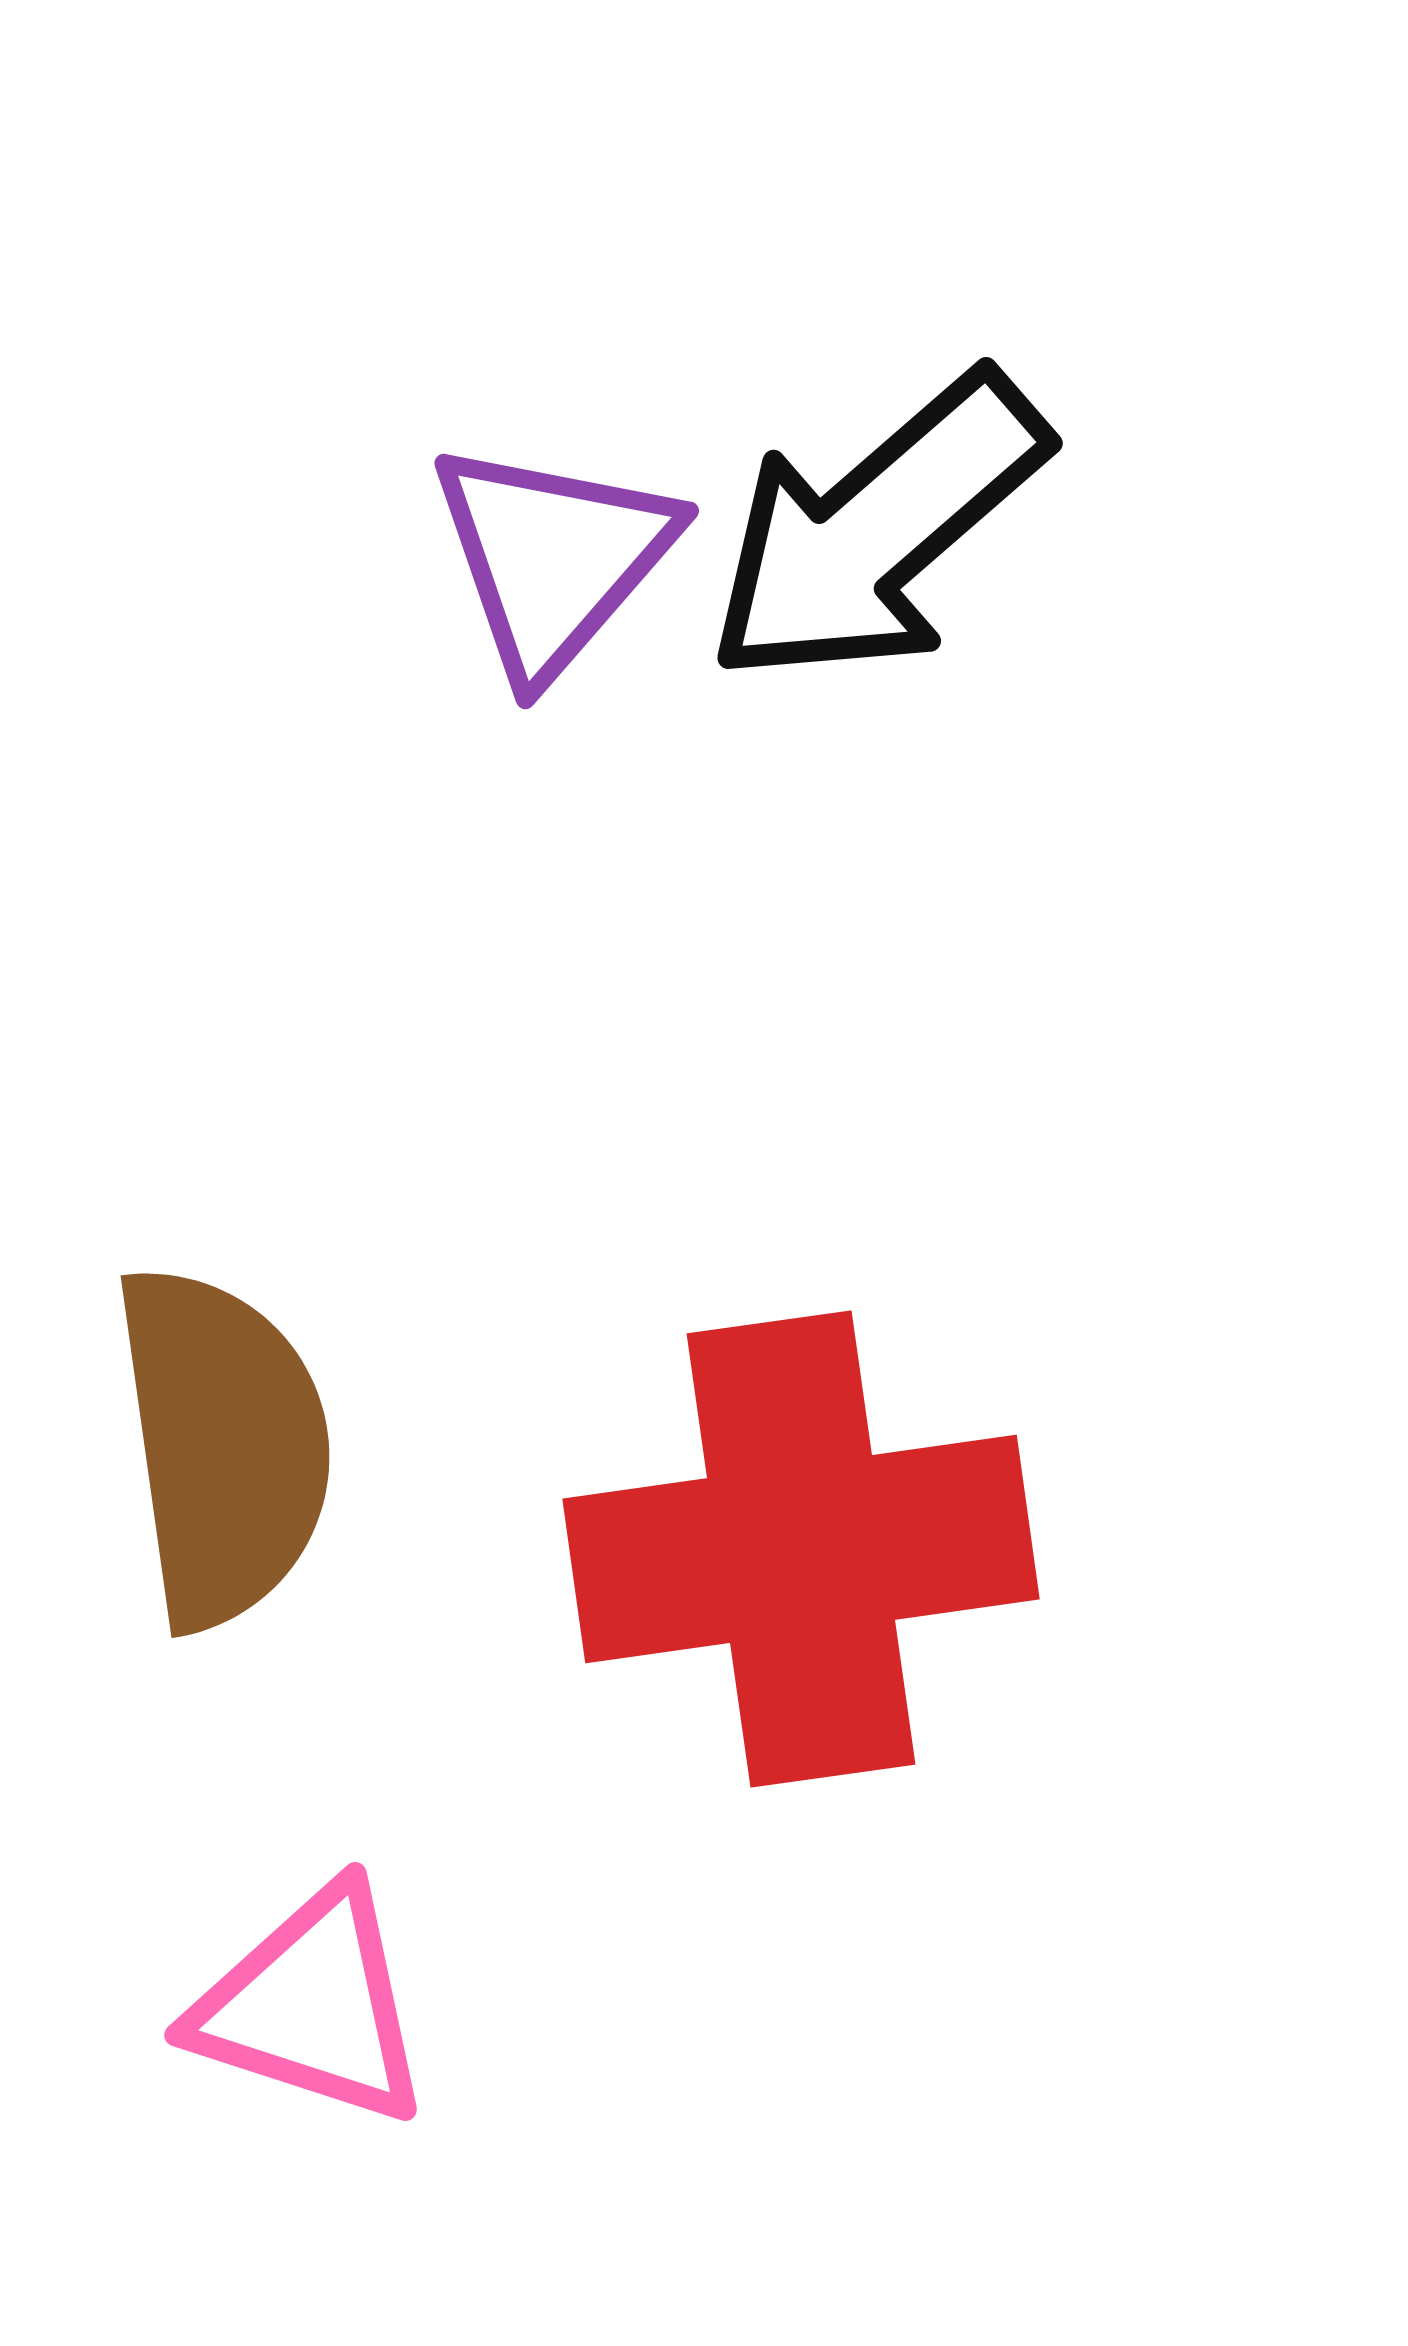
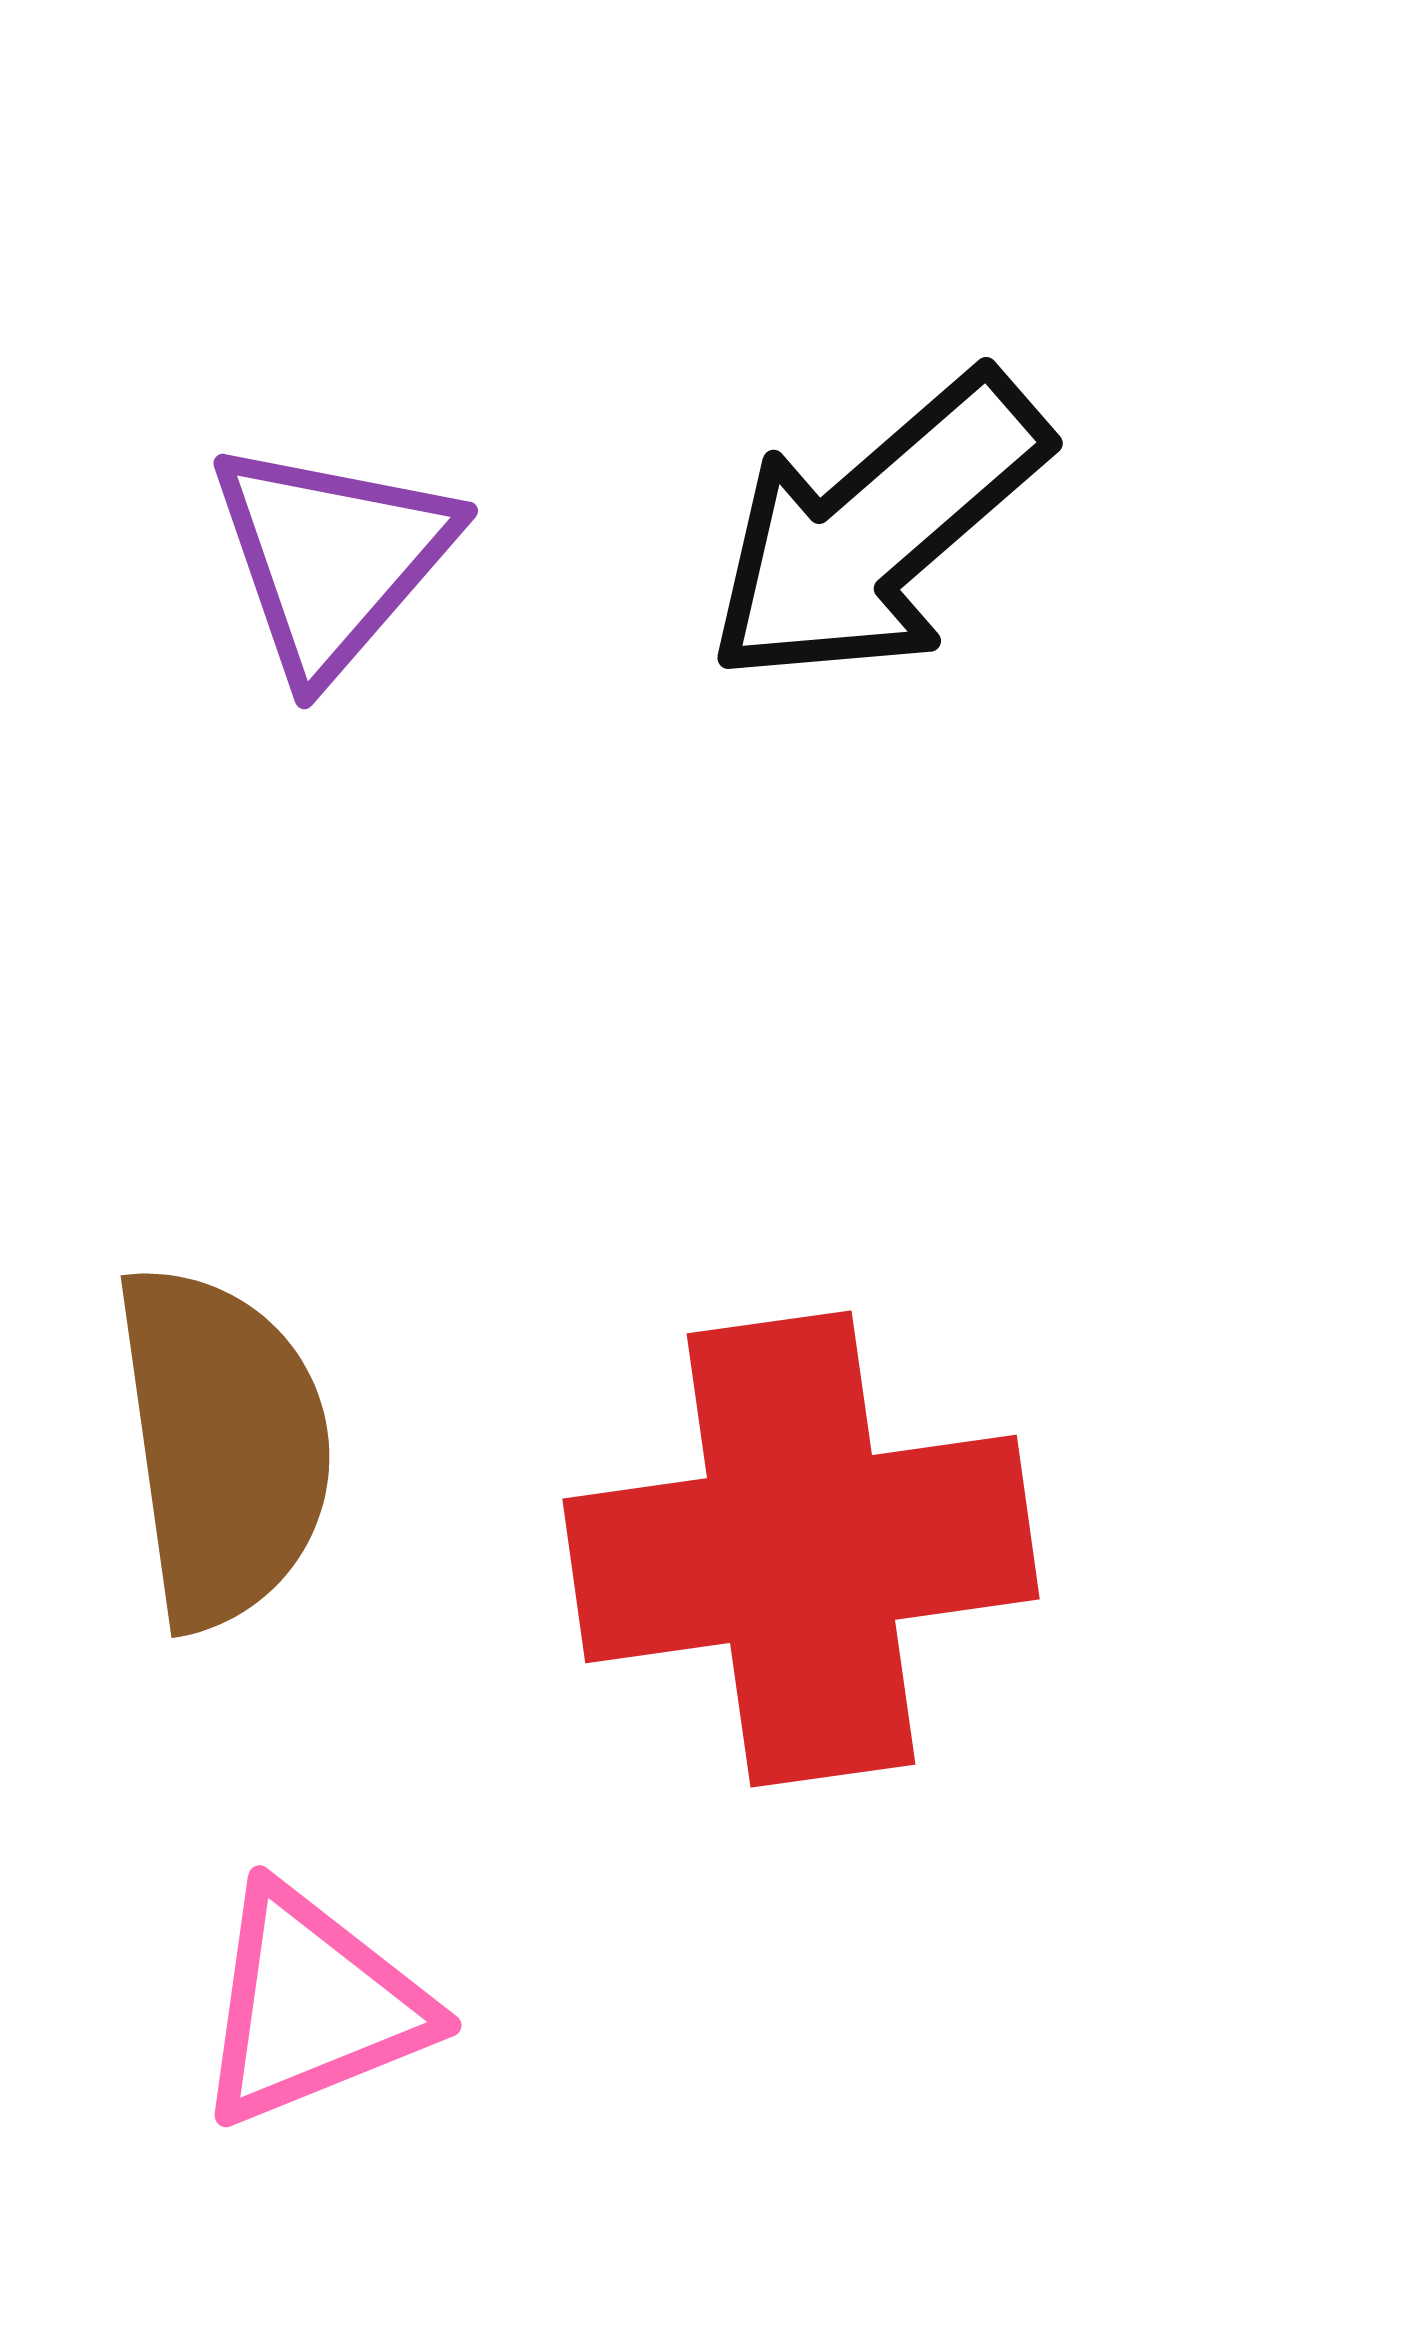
purple triangle: moved 221 px left
pink triangle: rotated 40 degrees counterclockwise
